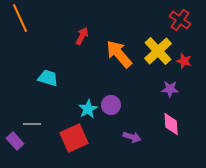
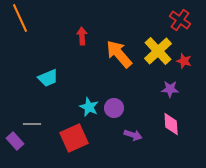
red arrow: rotated 30 degrees counterclockwise
cyan trapezoid: rotated 140 degrees clockwise
purple circle: moved 3 px right, 3 px down
cyan star: moved 1 px right, 2 px up; rotated 18 degrees counterclockwise
purple arrow: moved 1 px right, 2 px up
